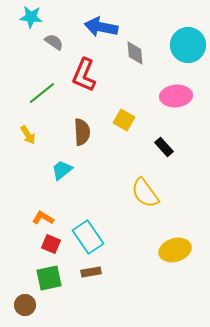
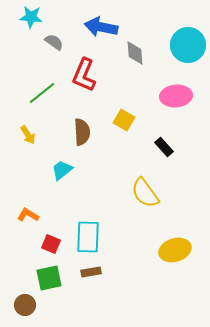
orange L-shape: moved 15 px left, 3 px up
cyan rectangle: rotated 36 degrees clockwise
